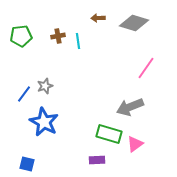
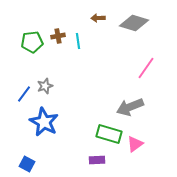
green pentagon: moved 11 px right, 6 px down
blue square: rotated 14 degrees clockwise
